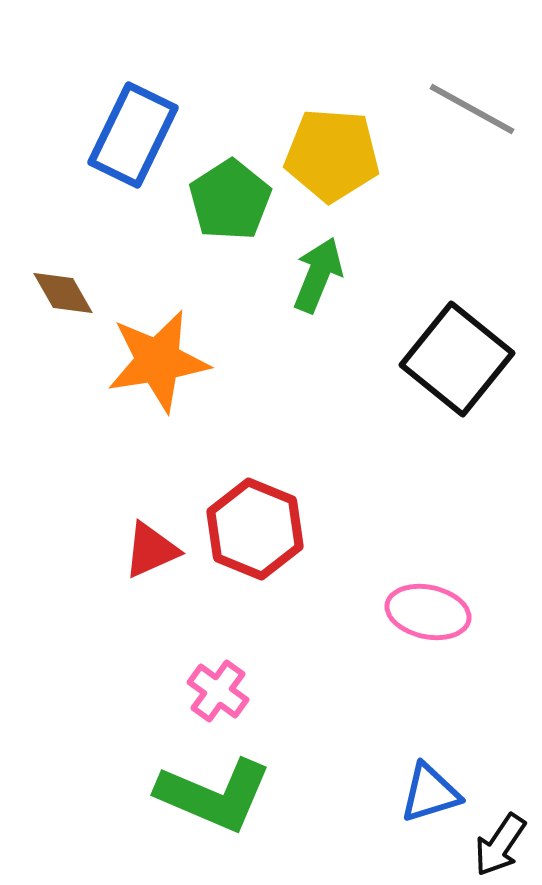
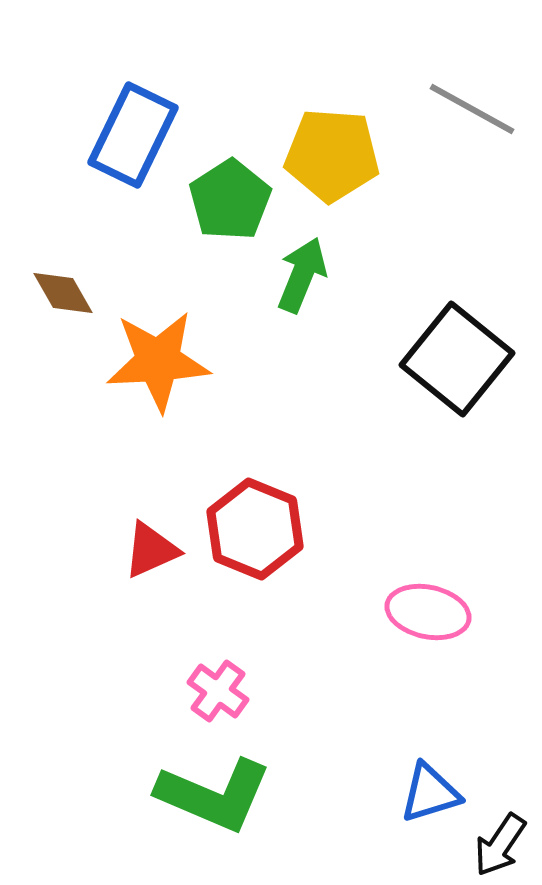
green arrow: moved 16 px left
orange star: rotated 6 degrees clockwise
